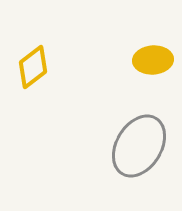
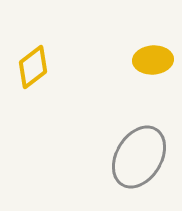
gray ellipse: moved 11 px down
